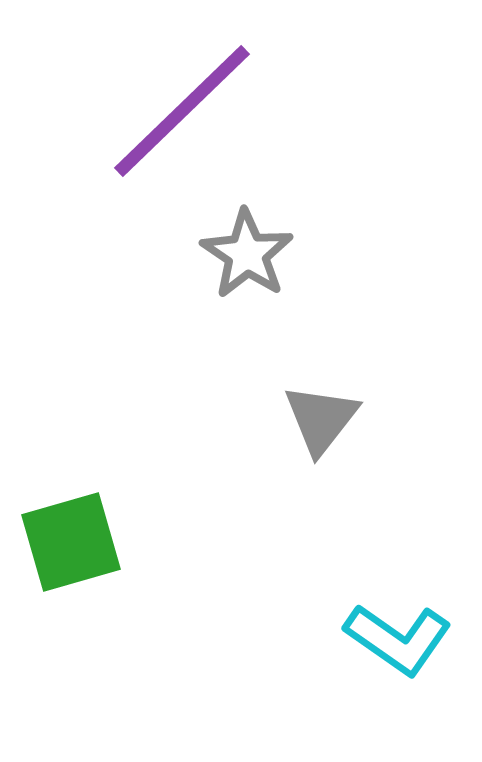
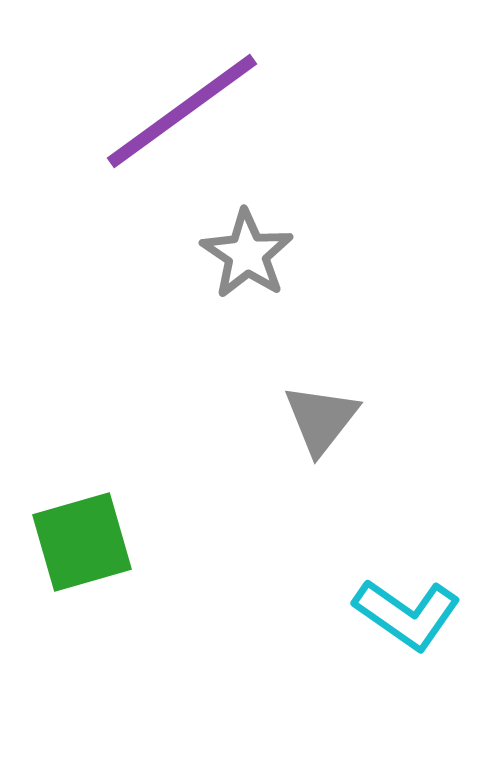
purple line: rotated 8 degrees clockwise
green square: moved 11 px right
cyan L-shape: moved 9 px right, 25 px up
